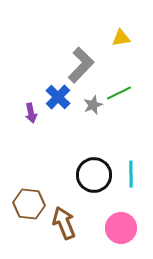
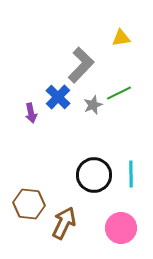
brown arrow: rotated 48 degrees clockwise
